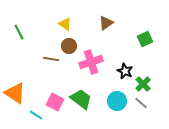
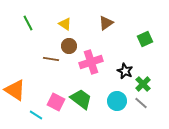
green line: moved 9 px right, 9 px up
orange triangle: moved 3 px up
pink square: moved 1 px right
